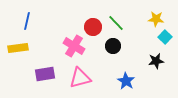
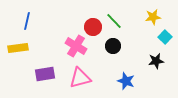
yellow star: moved 3 px left, 2 px up; rotated 14 degrees counterclockwise
green line: moved 2 px left, 2 px up
pink cross: moved 2 px right
blue star: rotated 12 degrees counterclockwise
